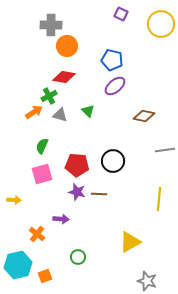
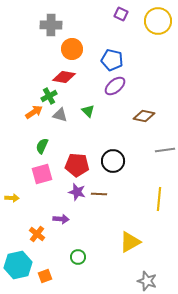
yellow circle: moved 3 px left, 3 px up
orange circle: moved 5 px right, 3 px down
yellow arrow: moved 2 px left, 2 px up
